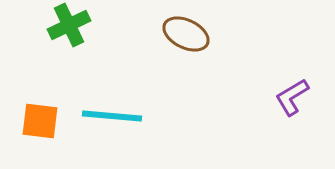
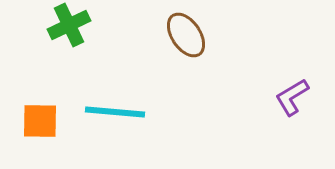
brown ellipse: moved 1 px down; rotated 30 degrees clockwise
cyan line: moved 3 px right, 4 px up
orange square: rotated 6 degrees counterclockwise
